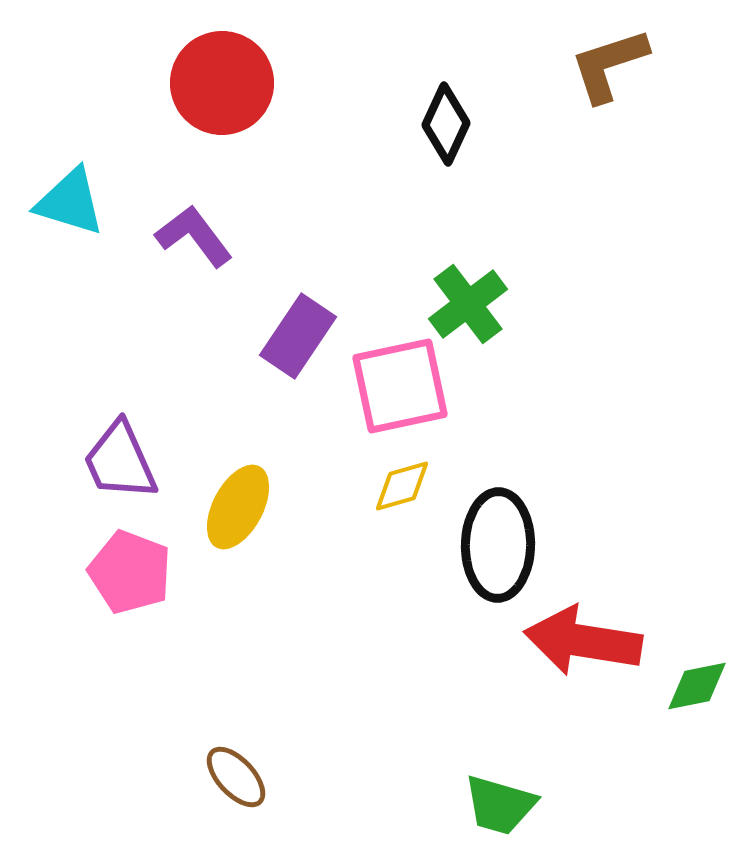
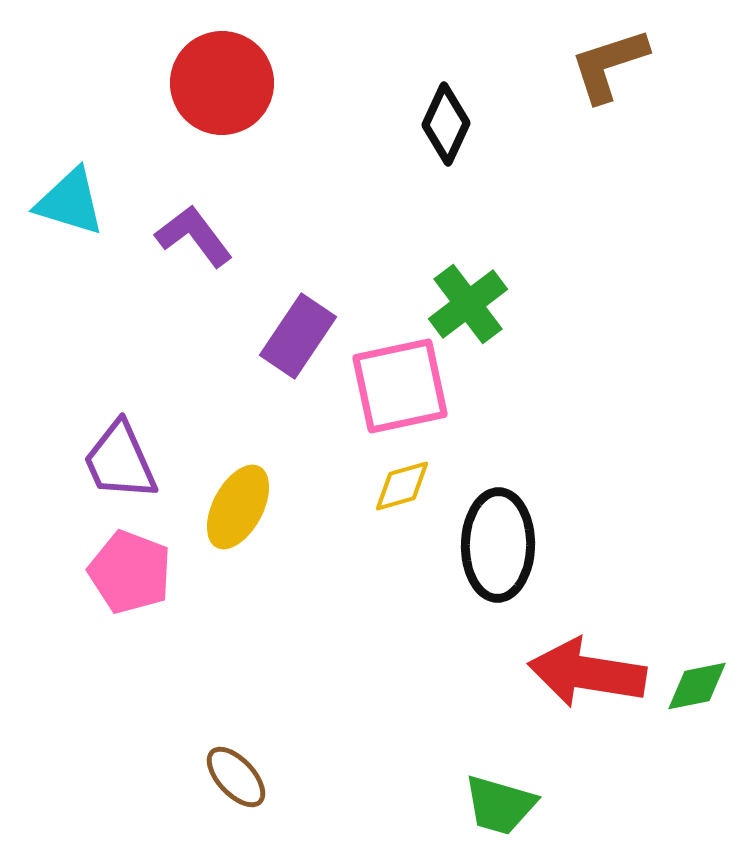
red arrow: moved 4 px right, 32 px down
